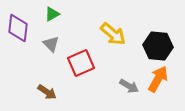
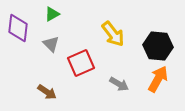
yellow arrow: rotated 12 degrees clockwise
gray arrow: moved 10 px left, 2 px up
